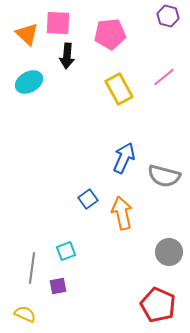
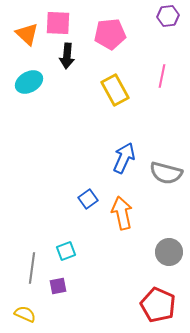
purple hexagon: rotated 20 degrees counterclockwise
pink line: moved 2 px left, 1 px up; rotated 40 degrees counterclockwise
yellow rectangle: moved 4 px left, 1 px down
gray semicircle: moved 2 px right, 3 px up
